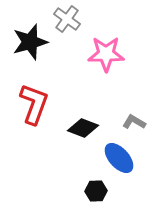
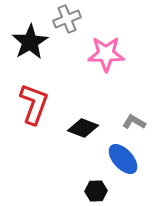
gray cross: rotated 32 degrees clockwise
black star: rotated 15 degrees counterclockwise
blue ellipse: moved 4 px right, 1 px down
